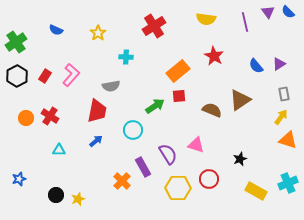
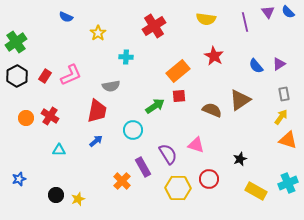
blue semicircle at (56, 30): moved 10 px right, 13 px up
pink L-shape at (71, 75): rotated 25 degrees clockwise
